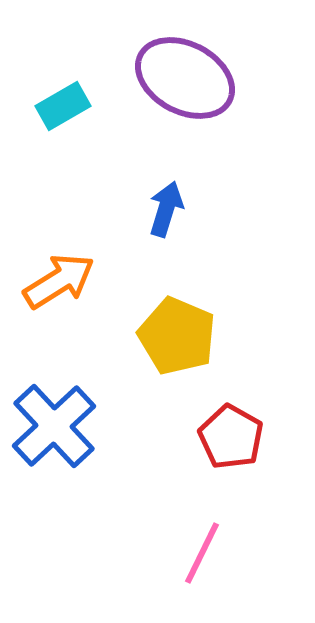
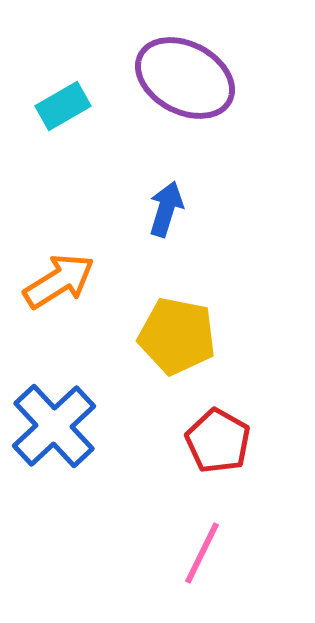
yellow pentagon: rotated 12 degrees counterclockwise
red pentagon: moved 13 px left, 4 px down
